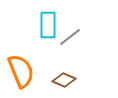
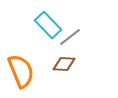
cyan rectangle: rotated 44 degrees counterclockwise
brown diamond: moved 16 px up; rotated 20 degrees counterclockwise
